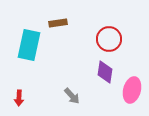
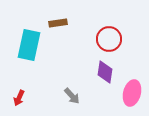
pink ellipse: moved 3 px down
red arrow: rotated 21 degrees clockwise
